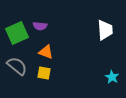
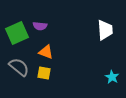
gray semicircle: moved 2 px right, 1 px down
